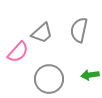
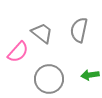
gray trapezoid: rotated 100 degrees counterclockwise
